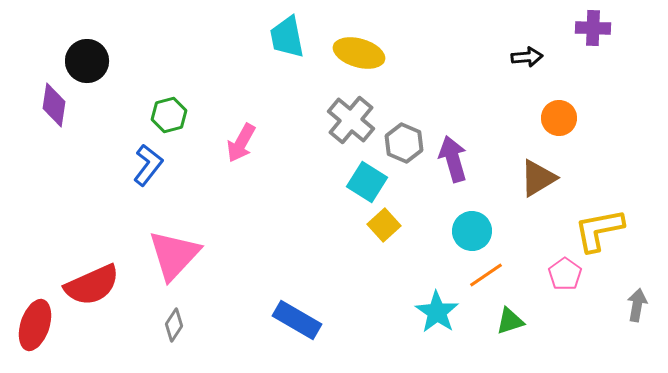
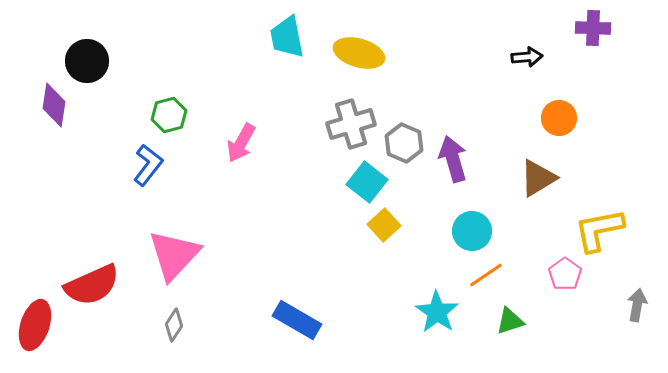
gray cross: moved 4 px down; rotated 33 degrees clockwise
cyan square: rotated 6 degrees clockwise
